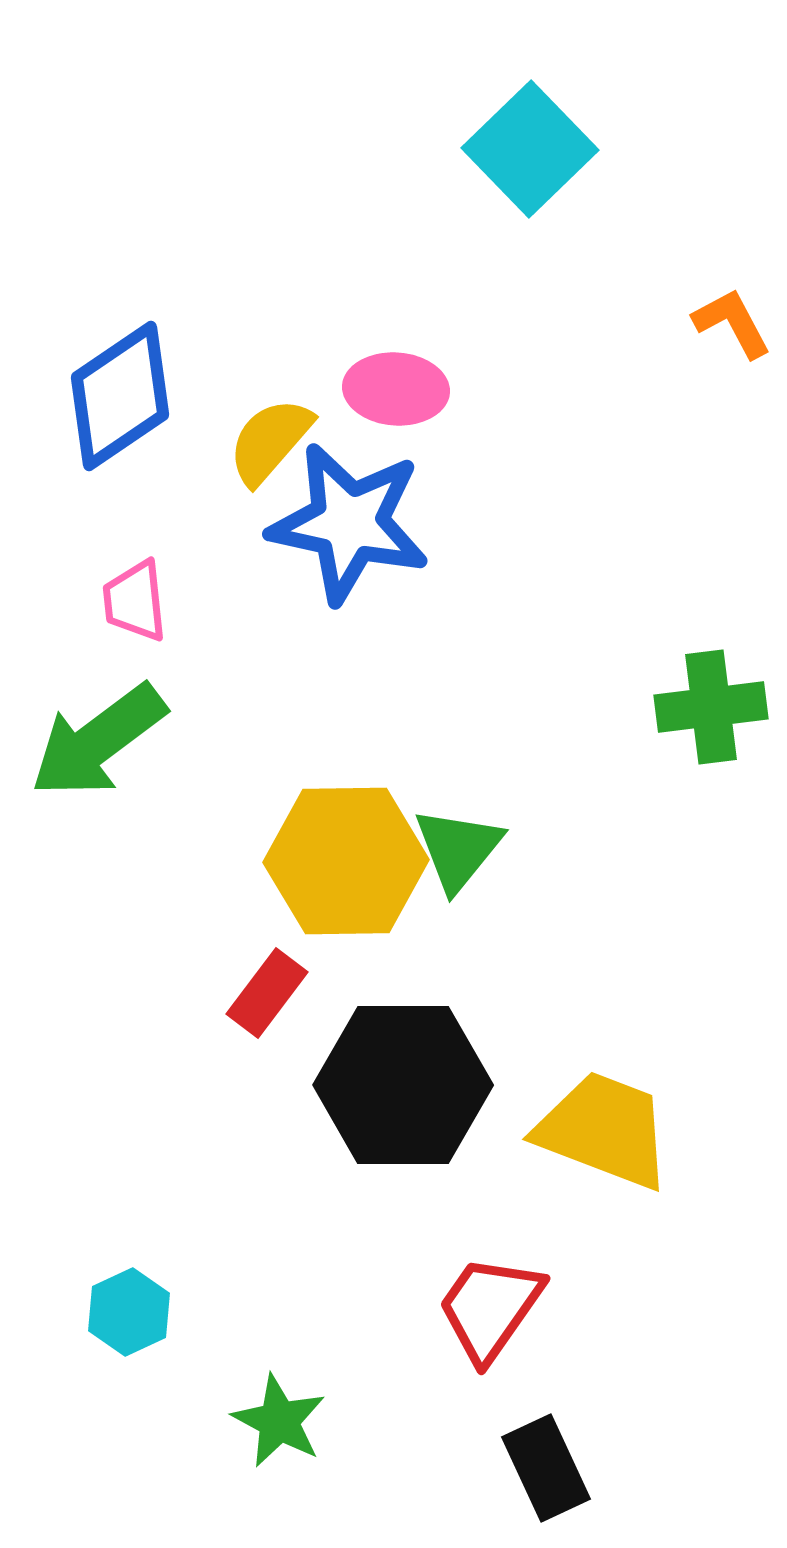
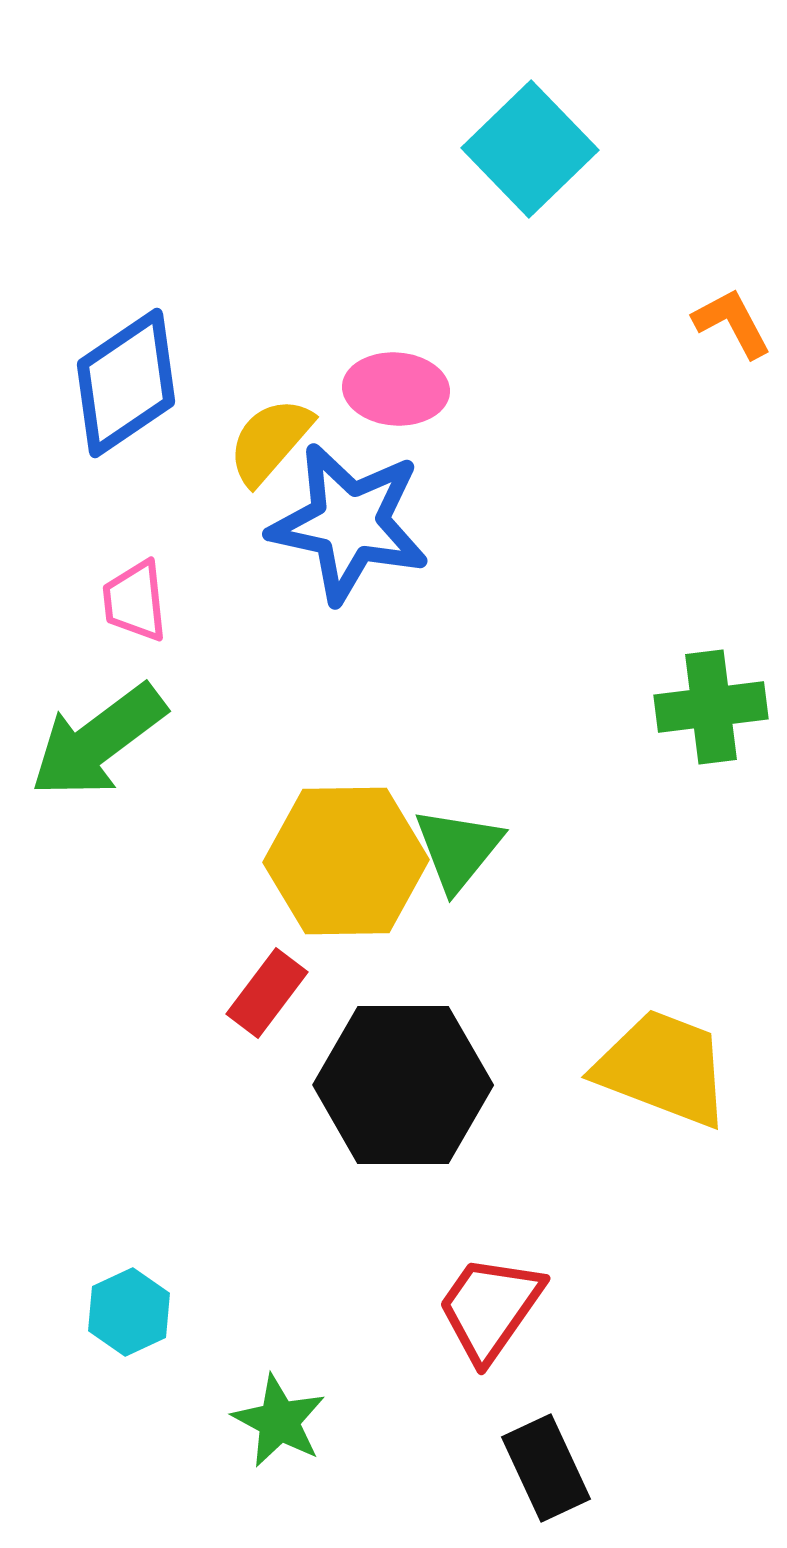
blue diamond: moved 6 px right, 13 px up
yellow trapezoid: moved 59 px right, 62 px up
